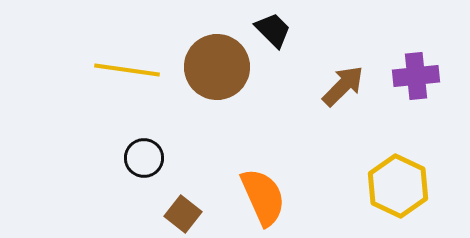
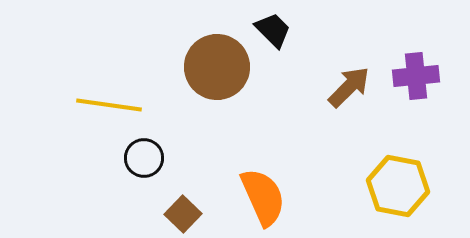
yellow line: moved 18 px left, 35 px down
brown arrow: moved 6 px right, 1 px down
yellow hexagon: rotated 14 degrees counterclockwise
brown square: rotated 6 degrees clockwise
